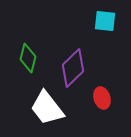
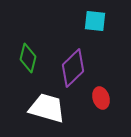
cyan square: moved 10 px left
red ellipse: moved 1 px left
white trapezoid: rotated 144 degrees clockwise
